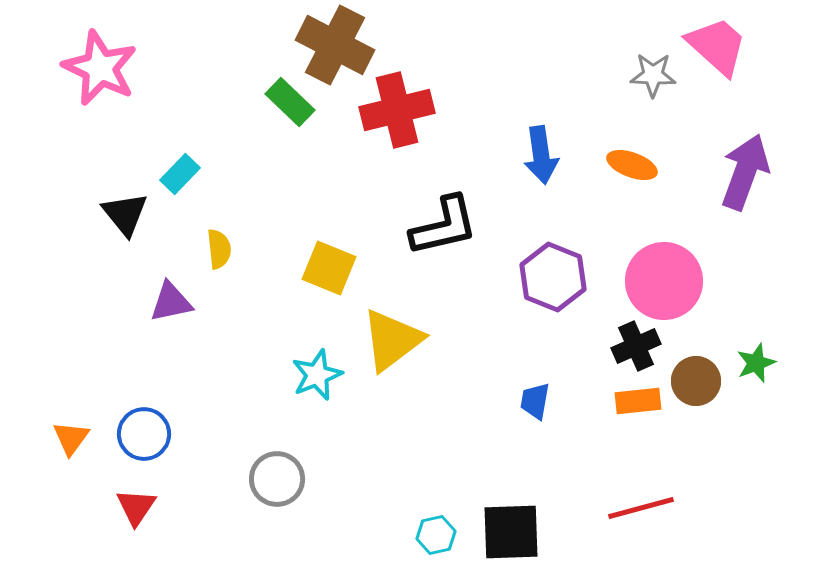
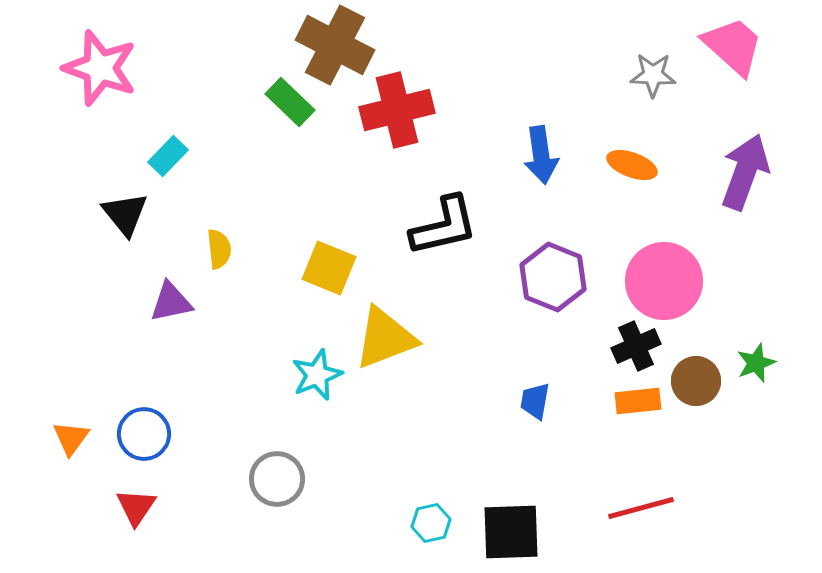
pink trapezoid: moved 16 px right
pink star: rotated 6 degrees counterclockwise
cyan rectangle: moved 12 px left, 18 px up
yellow triangle: moved 7 px left, 2 px up; rotated 16 degrees clockwise
cyan hexagon: moved 5 px left, 12 px up
